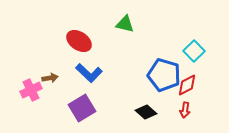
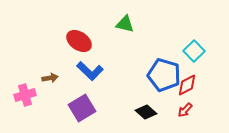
blue L-shape: moved 1 px right, 2 px up
pink cross: moved 6 px left, 5 px down; rotated 10 degrees clockwise
red arrow: rotated 35 degrees clockwise
